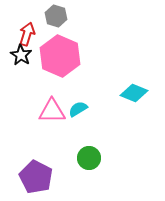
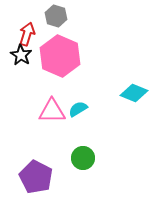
green circle: moved 6 px left
